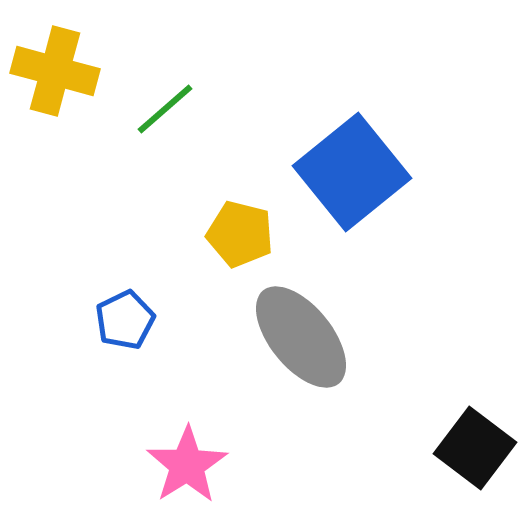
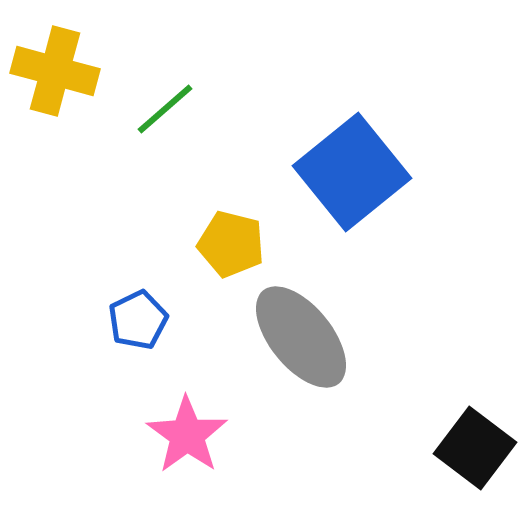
yellow pentagon: moved 9 px left, 10 px down
blue pentagon: moved 13 px right
pink star: moved 30 px up; rotated 4 degrees counterclockwise
